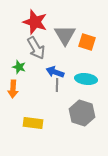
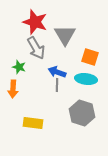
orange square: moved 3 px right, 15 px down
blue arrow: moved 2 px right
